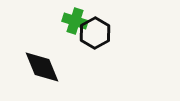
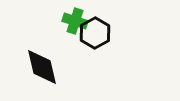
black diamond: rotated 9 degrees clockwise
